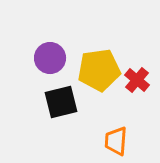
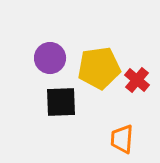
yellow pentagon: moved 2 px up
black square: rotated 12 degrees clockwise
orange trapezoid: moved 6 px right, 2 px up
